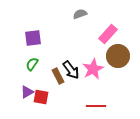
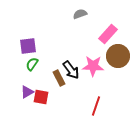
purple square: moved 5 px left, 8 px down
pink star: moved 3 px up; rotated 30 degrees clockwise
brown rectangle: moved 1 px right, 2 px down
red line: rotated 72 degrees counterclockwise
